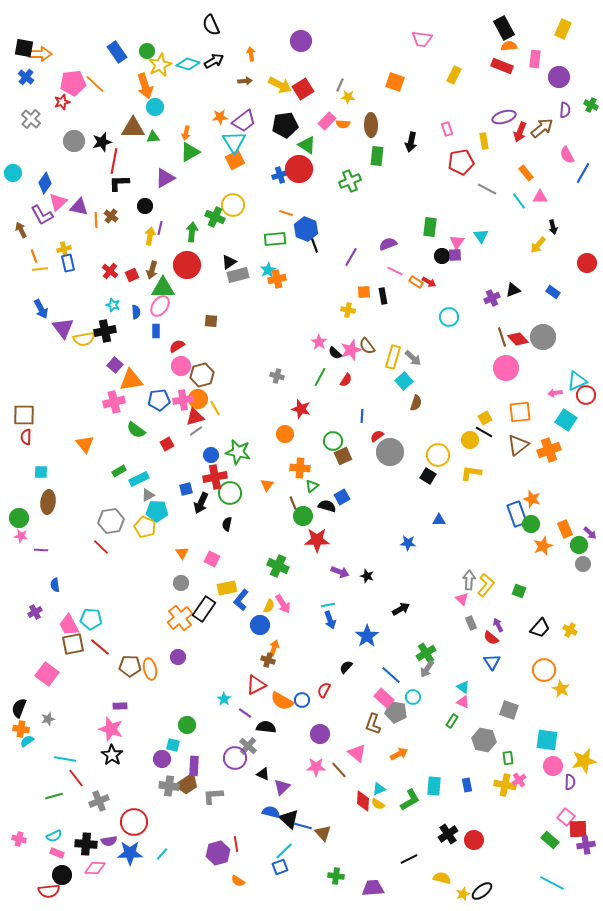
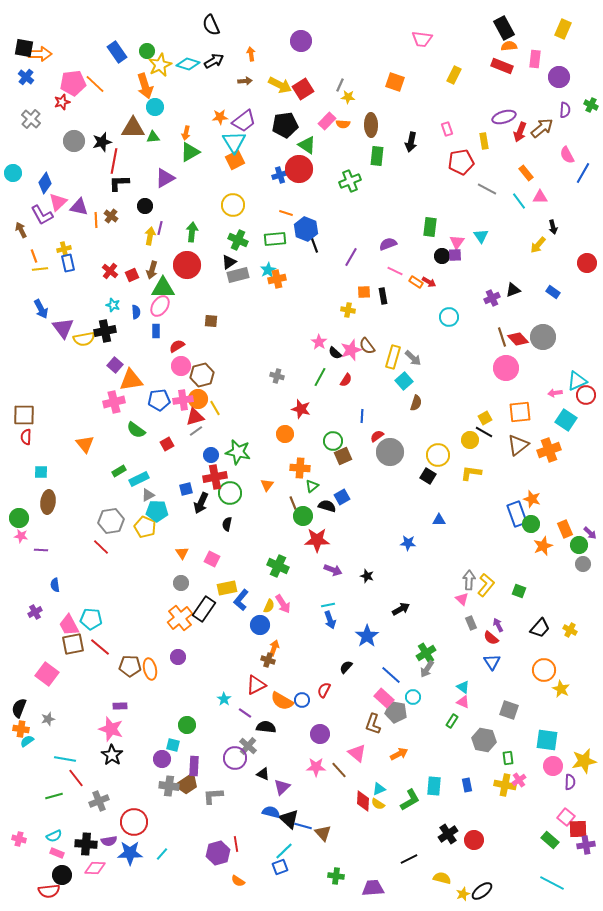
green cross at (215, 217): moved 23 px right, 23 px down
purple arrow at (340, 572): moved 7 px left, 2 px up
